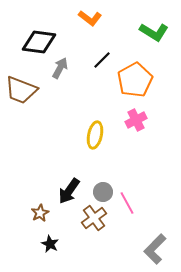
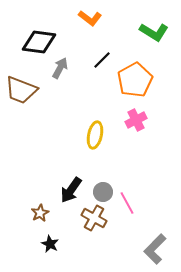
black arrow: moved 2 px right, 1 px up
brown cross: rotated 25 degrees counterclockwise
